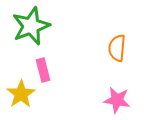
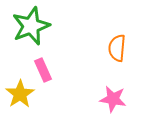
pink rectangle: rotated 10 degrees counterclockwise
yellow star: moved 1 px left
pink star: moved 4 px left, 1 px up
